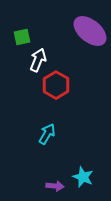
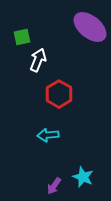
purple ellipse: moved 4 px up
red hexagon: moved 3 px right, 9 px down
cyan arrow: moved 1 px right, 1 px down; rotated 125 degrees counterclockwise
purple arrow: moved 1 px left; rotated 120 degrees clockwise
